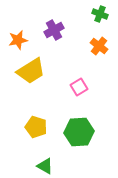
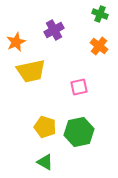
orange star: moved 2 px left, 2 px down; rotated 12 degrees counterclockwise
yellow trapezoid: rotated 20 degrees clockwise
pink square: rotated 18 degrees clockwise
yellow pentagon: moved 9 px right
green hexagon: rotated 8 degrees counterclockwise
green triangle: moved 4 px up
